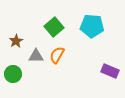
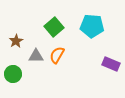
purple rectangle: moved 1 px right, 7 px up
